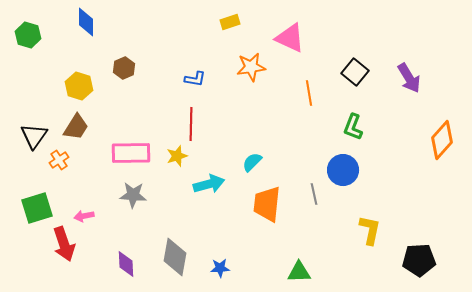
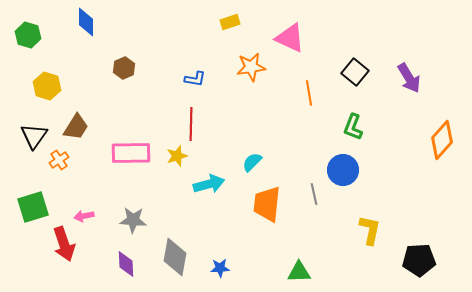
yellow hexagon: moved 32 px left
gray star: moved 25 px down
green square: moved 4 px left, 1 px up
